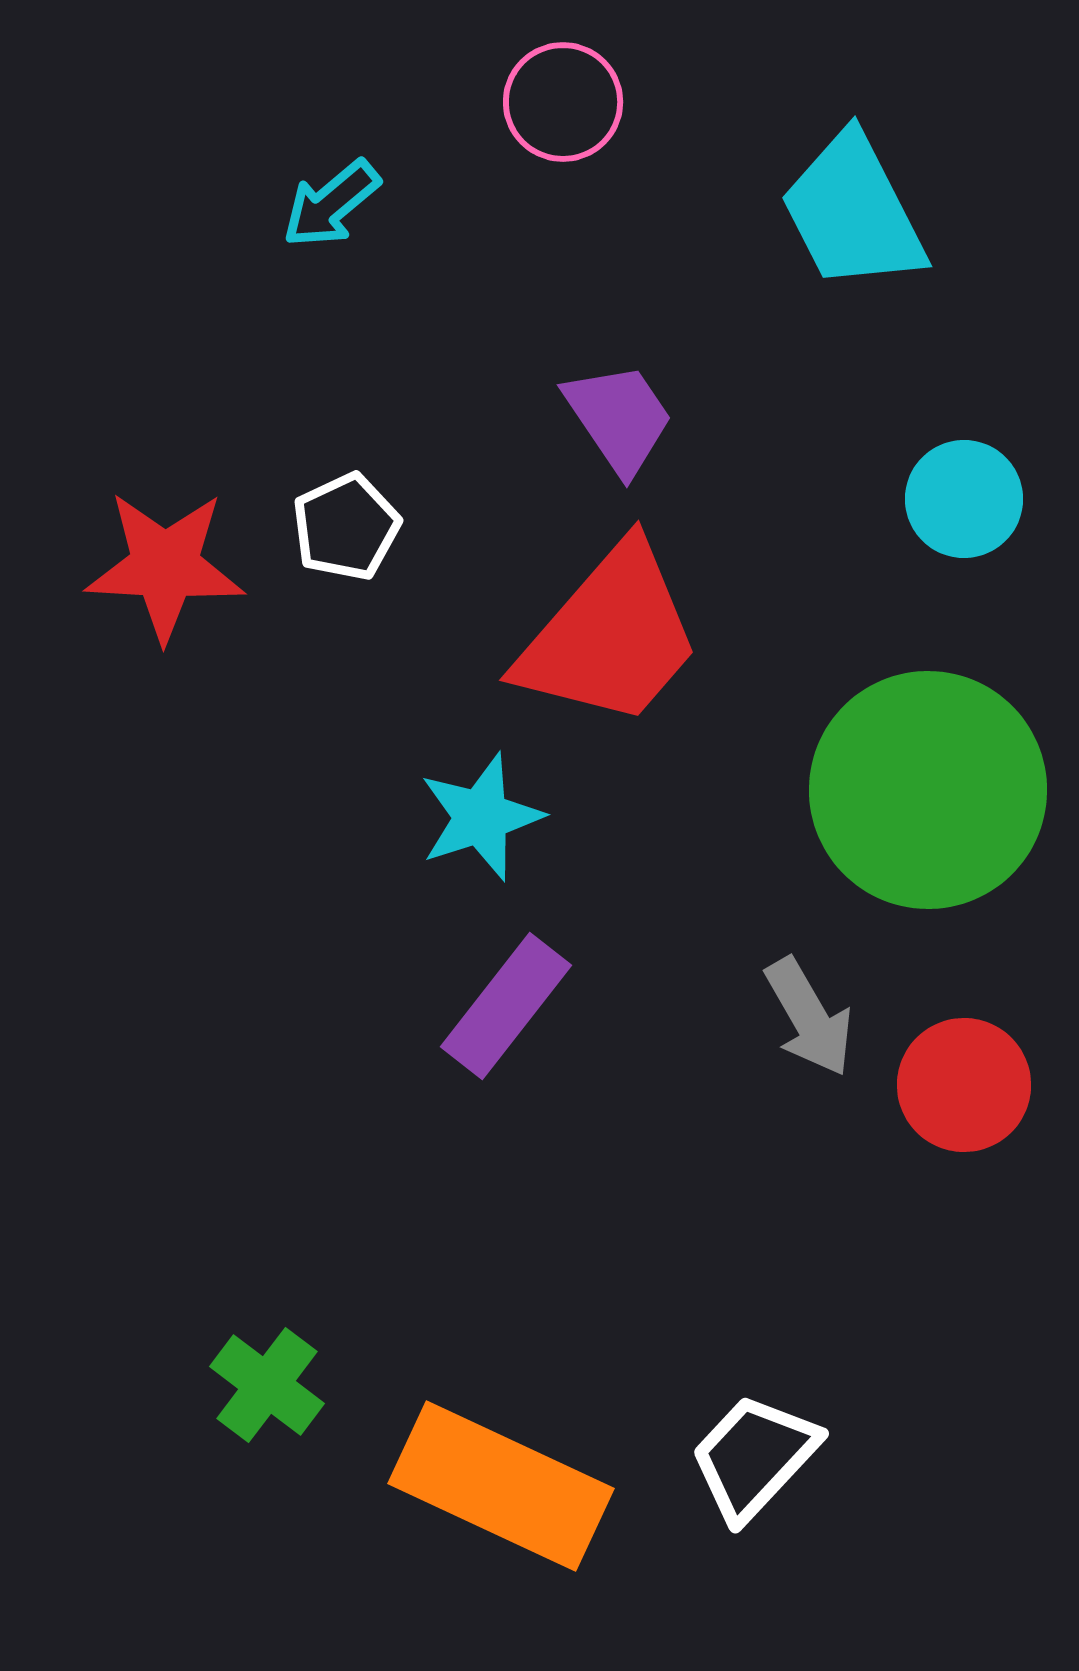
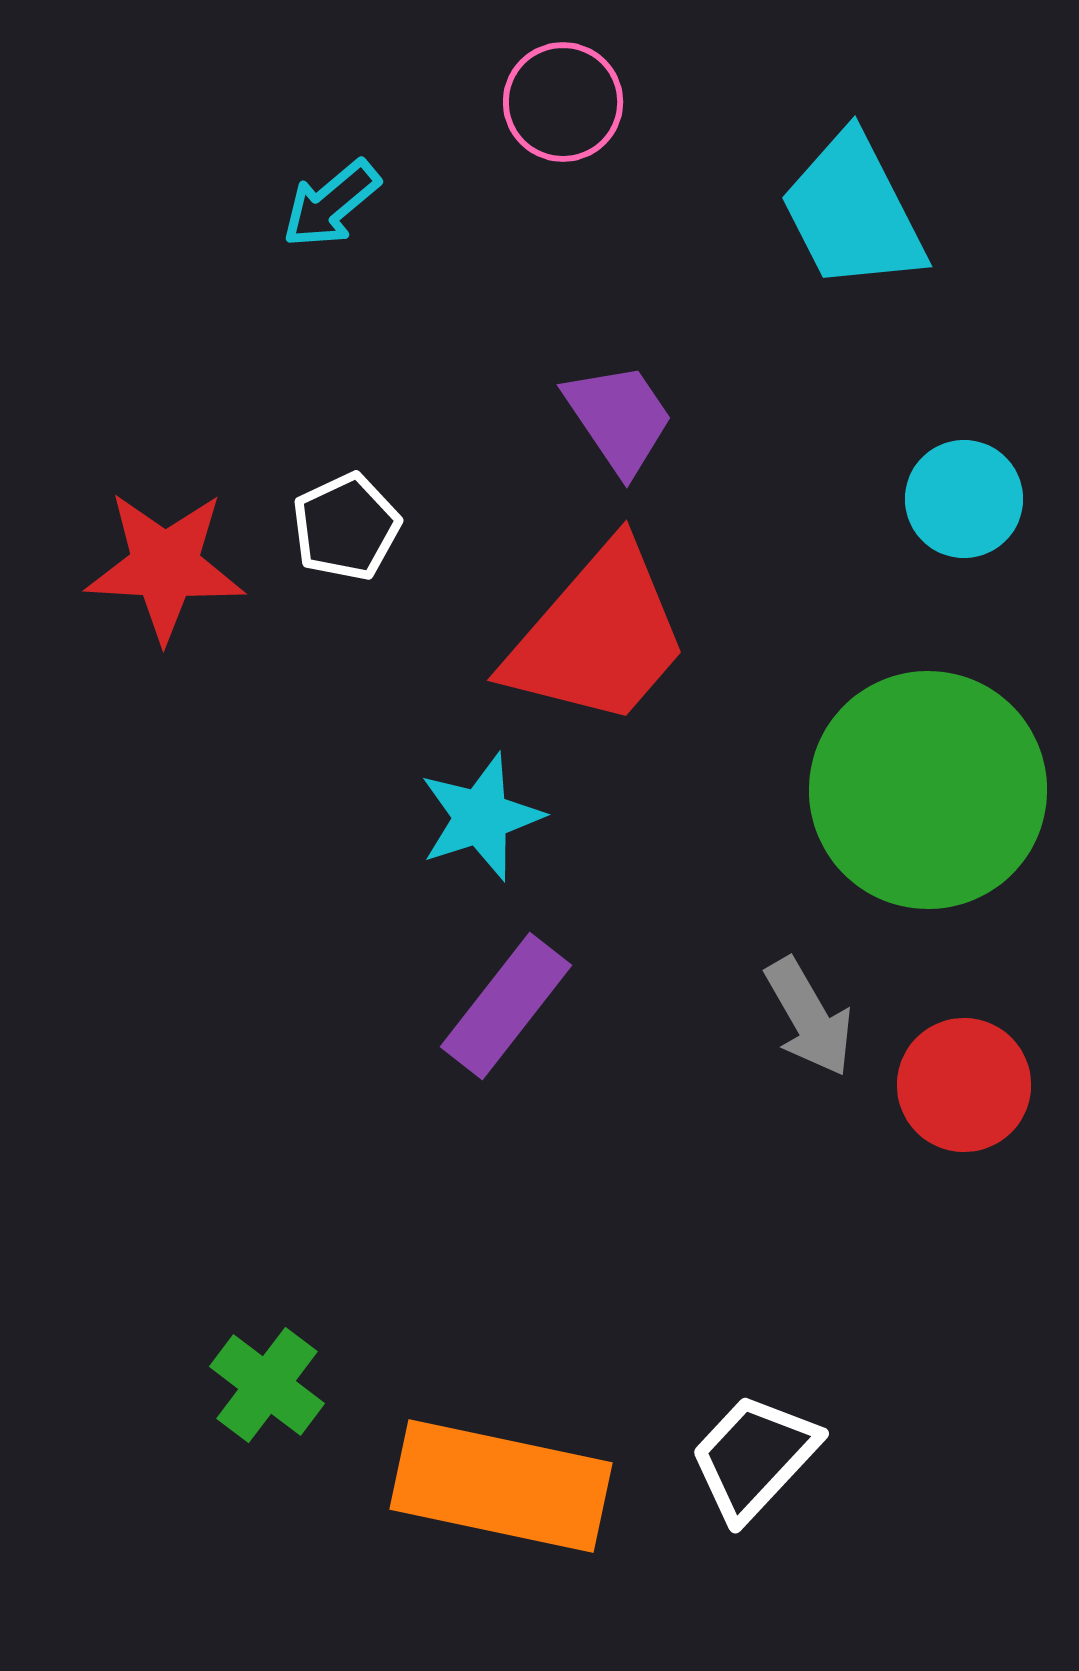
red trapezoid: moved 12 px left
orange rectangle: rotated 13 degrees counterclockwise
